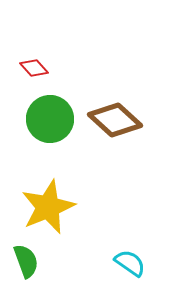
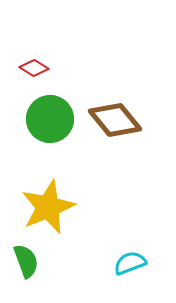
red diamond: rotated 16 degrees counterclockwise
brown diamond: rotated 8 degrees clockwise
cyan semicircle: rotated 56 degrees counterclockwise
